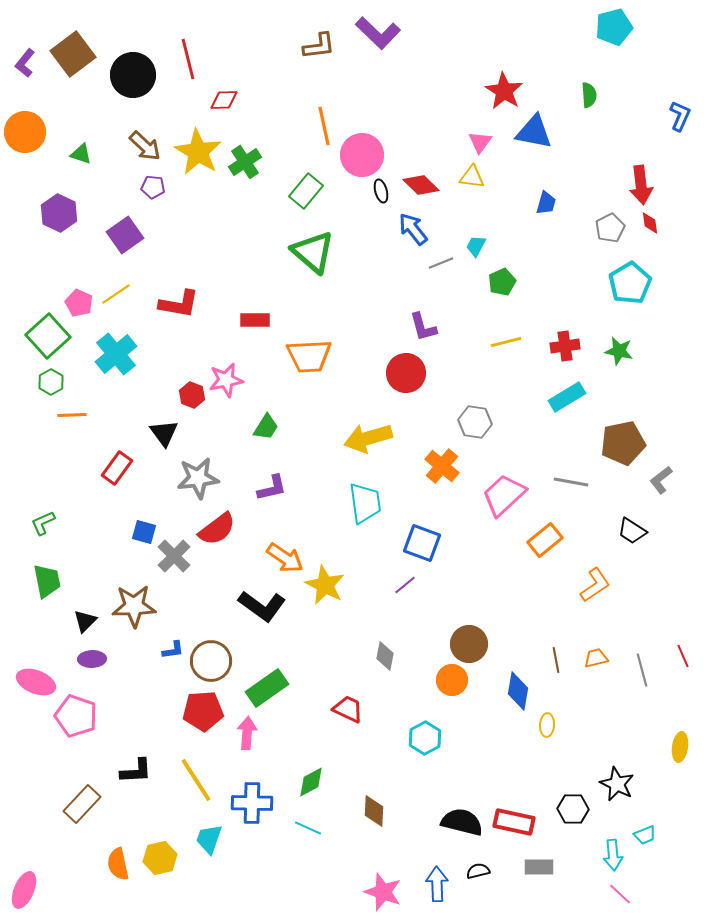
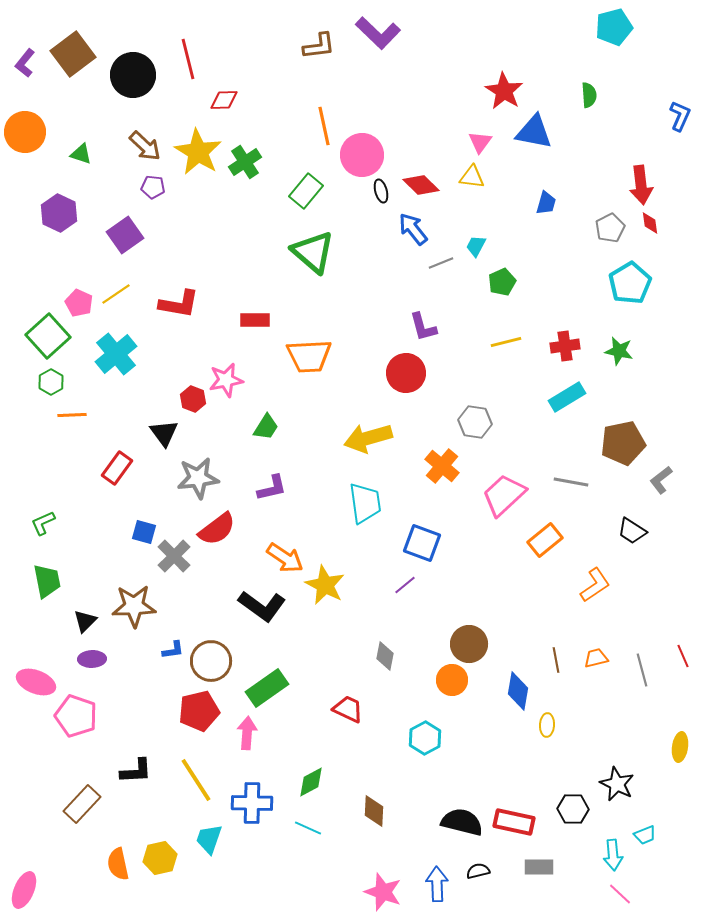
red hexagon at (192, 395): moved 1 px right, 4 px down
red pentagon at (203, 711): moved 4 px left; rotated 9 degrees counterclockwise
